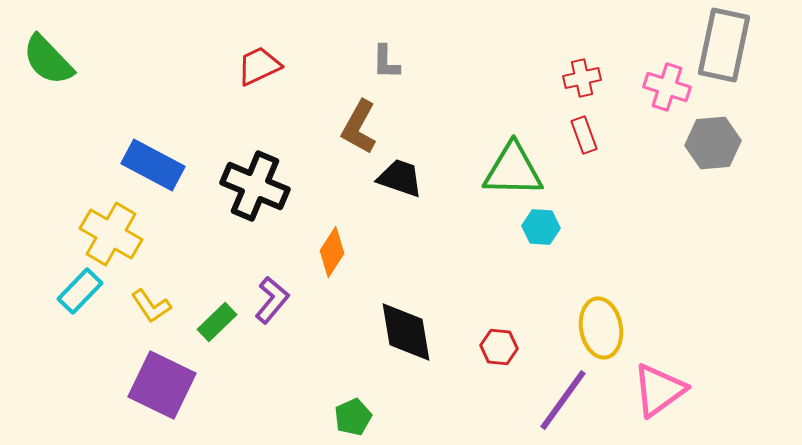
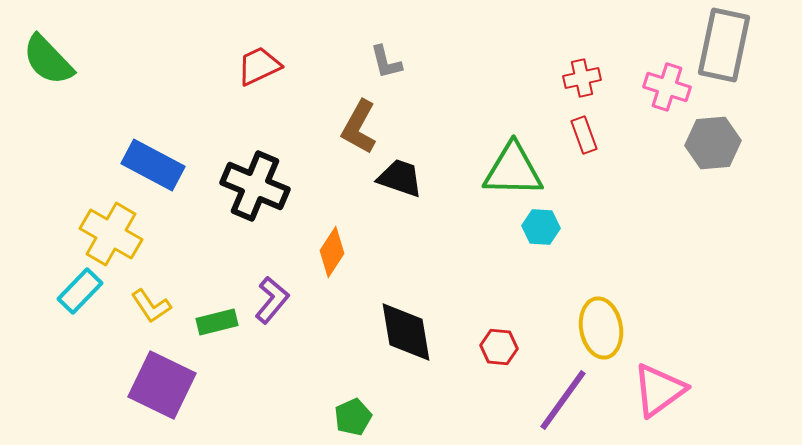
gray L-shape: rotated 15 degrees counterclockwise
green rectangle: rotated 30 degrees clockwise
